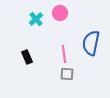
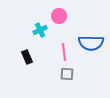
pink circle: moved 1 px left, 3 px down
cyan cross: moved 4 px right, 11 px down; rotated 16 degrees clockwise
blue semicircle: rotated 100 degrees counterclockwise
pink line: moved 2 px up
